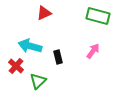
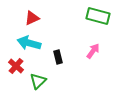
red triangle: moved 12 px left, 5 px down
cyan arrow: moved 1 px left, 3 px up
